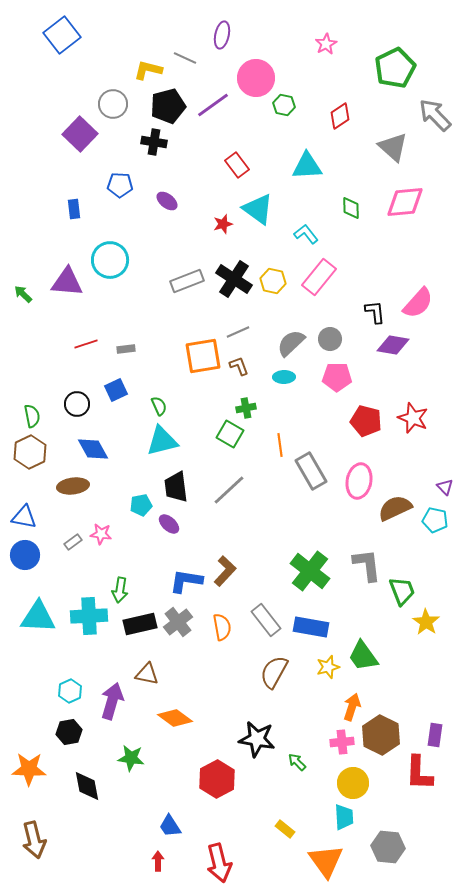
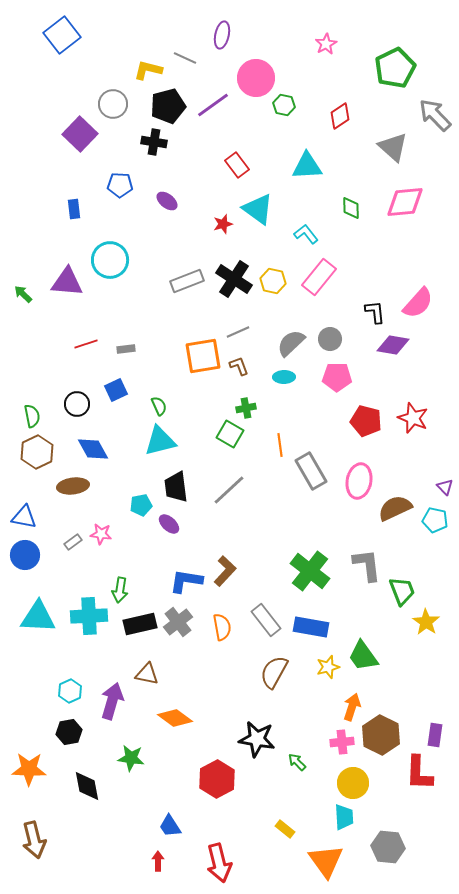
cyan triangle at (162, 441): moved 2 px left
brown hexagon at (30, 452): moved 7 px right
